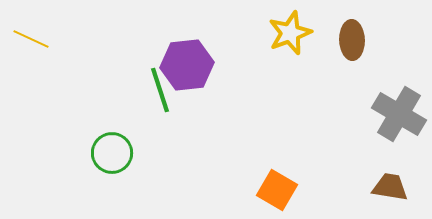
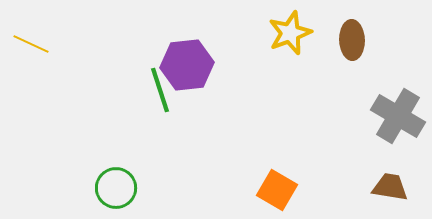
yellow line: moved 5 px down
gray cross: moved 1 px left, 2 px down
green circle: moved 4 px right, 35 px down
